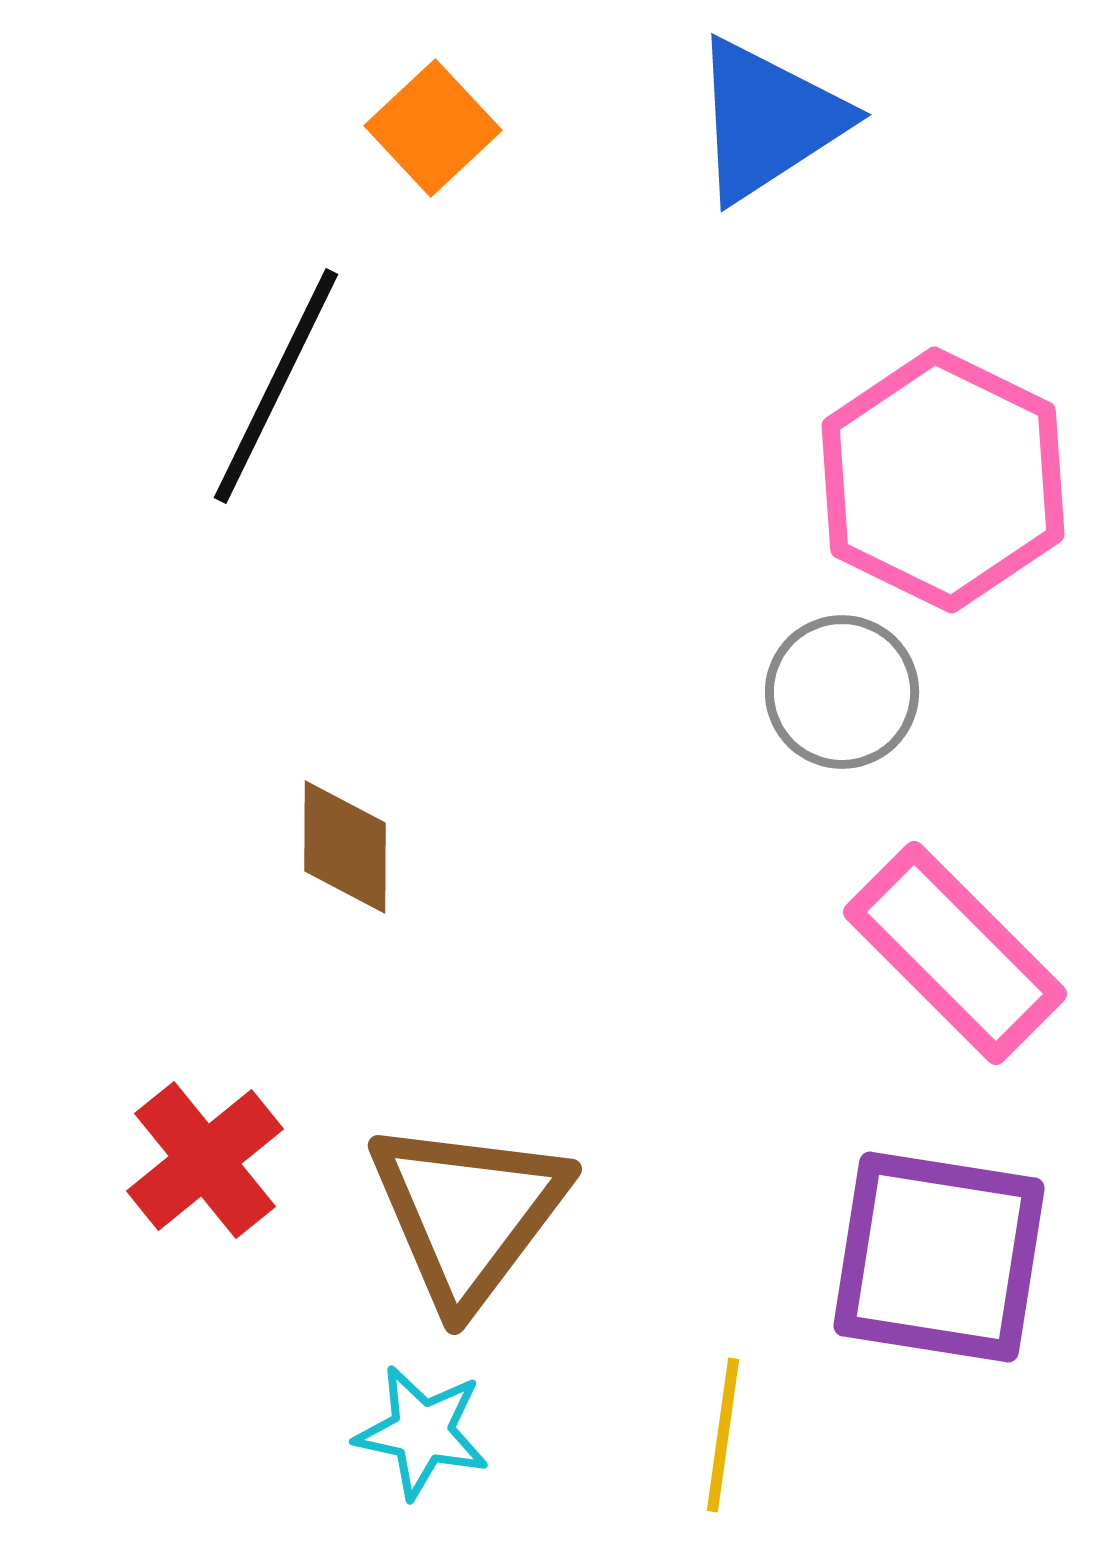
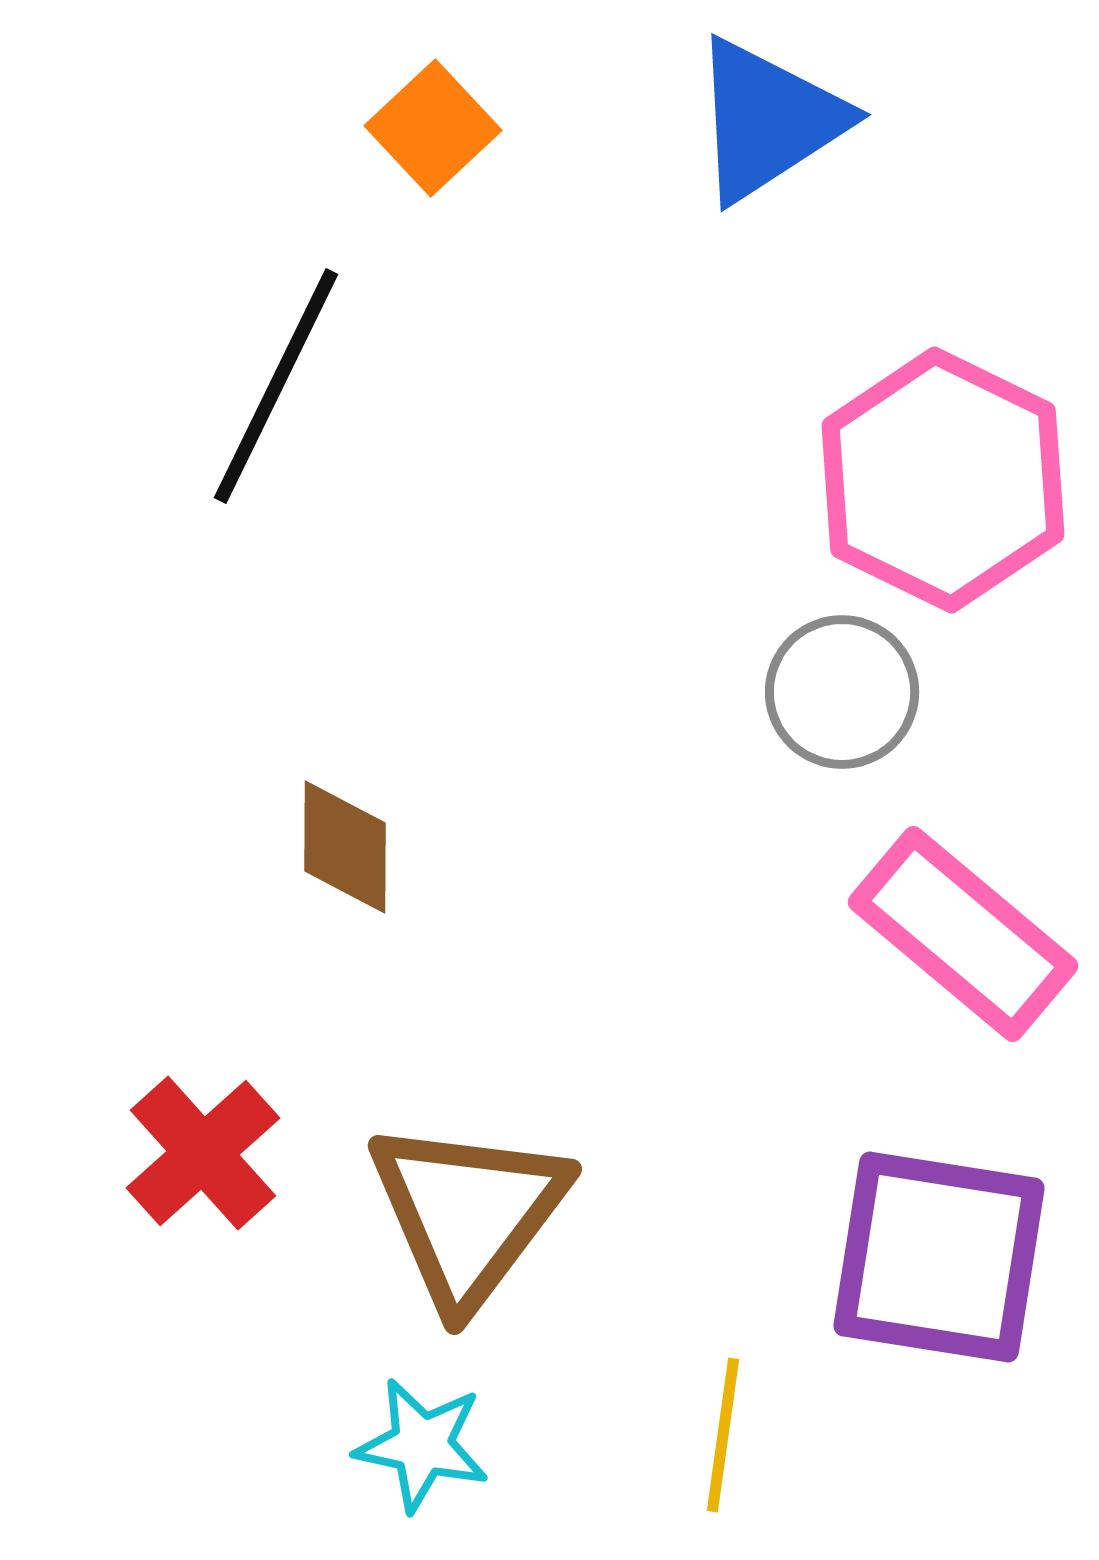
pink rectangle: moved 8 px right, 19 px up; rotated 5 degrees counterclockwise
red cross: moved 2 px left, 7 px up; rotated 3 degrees counterclockwise
cyan star: moved 13 px down
